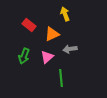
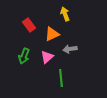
red rectangle: rotated 16 degrees clockwise
